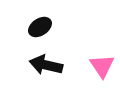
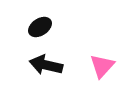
pink triangle: rotated 16 degrees clockwise
